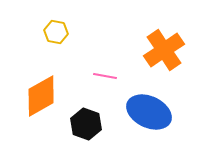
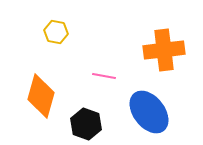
orange cross: rotated 27 degrees clockwise
pink line: moved 1 px left
orange diamond: rotated 45 degrees counterclockwise
blue ellipse: rotated 27 degrees clockwise
